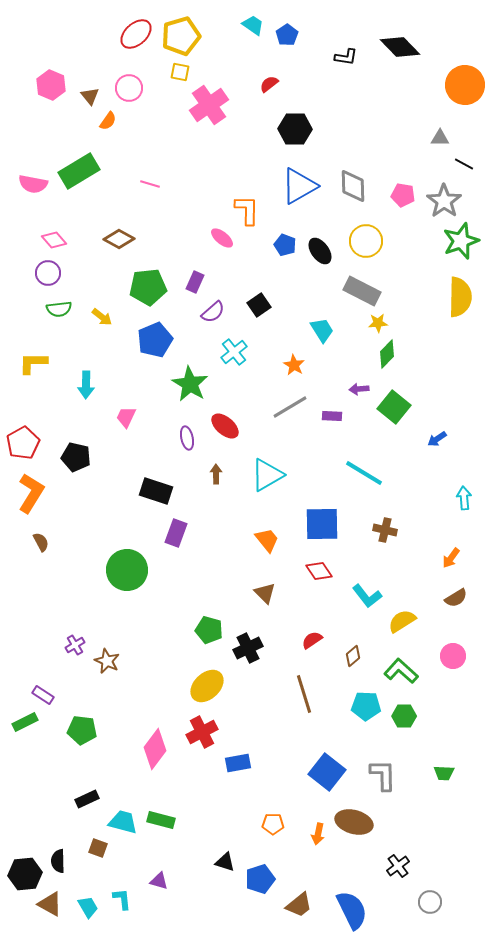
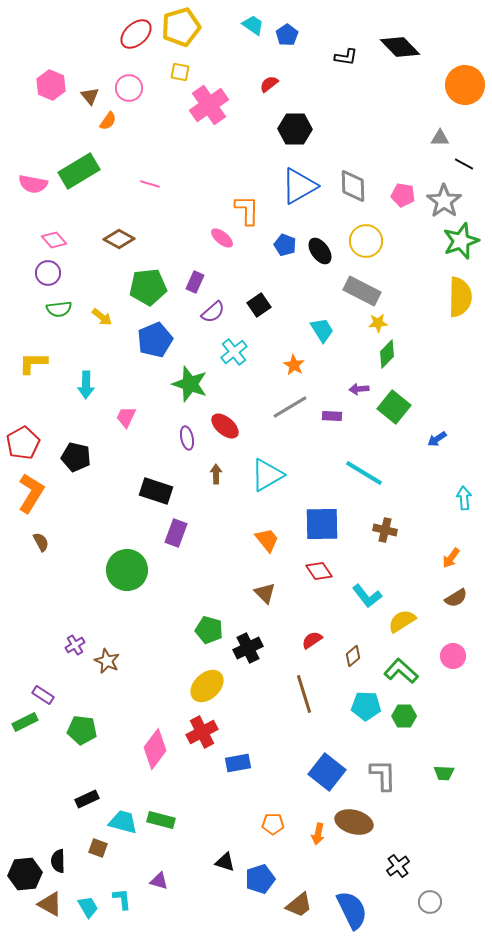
yellow pentagon at (181, 36): moved 9 px up
green star at (190, 384): rotated 12 degrees counterclockwise
